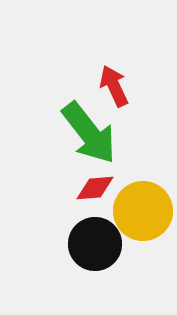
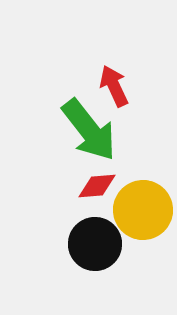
green arrow: moved 3 px up
red diamond: moved 2 px right, 2 px up
yellow circle: moved 1 px up
